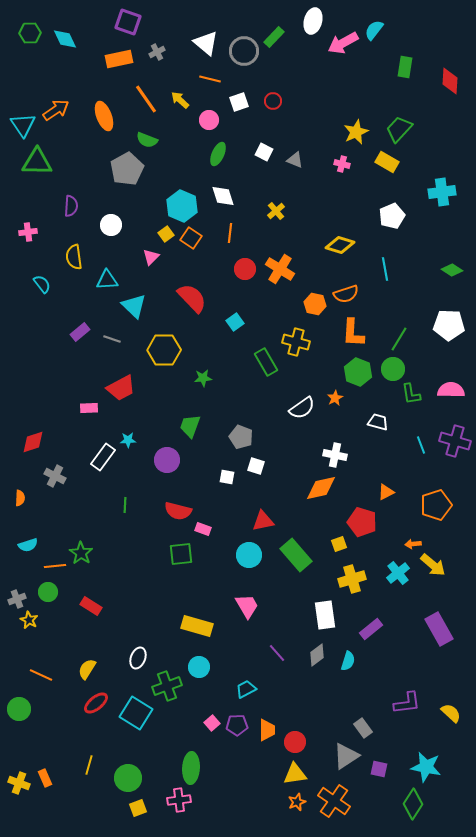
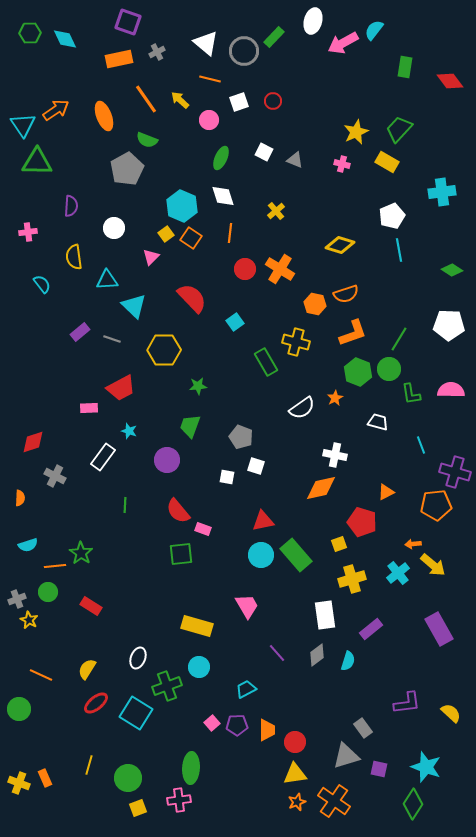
red diamond at (450, 81): rotated 40 degrees counterclockwise
green ellipse at (218, 154): moved 3 px right, 4 px down
white circle at (111, 225): moved 3 px right, 3 px down
cyan line at (385, 269): moved 14 px right, 19 px up
orange L-shape at (353, 333): rotated 112 degrees counterclockwise
green circle at (393, 369): moved 4 px left
green star at (203, 378): moved 5 px left, 8 px down
cyan star at (128, 440): moved 1 px right, 9 px up; rotated 21 degrees clockwise
purple cross at (455, 441): moved 31 px down
orange pentagon at (436, 505): rotated 12 degrees clockwise
red semicircle at (178, 511): rotated 36 degrees clockwise
cyan circle at (249, 555): moved 12 px right
gray triangle at (346, 756): rotated 16 degrees clockwise
cyan star at (426, 767): rotated 8 degrees clockwise
